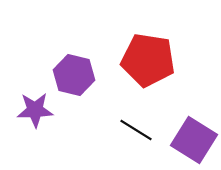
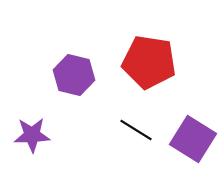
red pentagon: moved 1 px right, 2 px down
purple star: moved 3 px left, 25 px down
purple square: moved 1 px left, 1 px up
